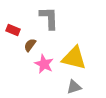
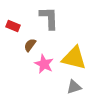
red rectangle: moved 4 px up
